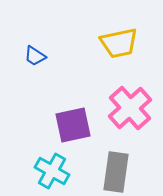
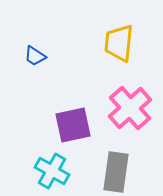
yellow trapezoid: rotated 108 degrees clockwise
